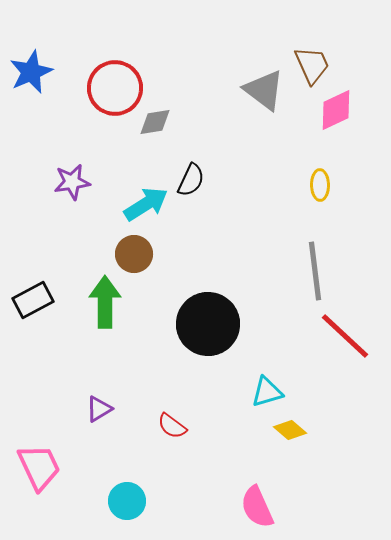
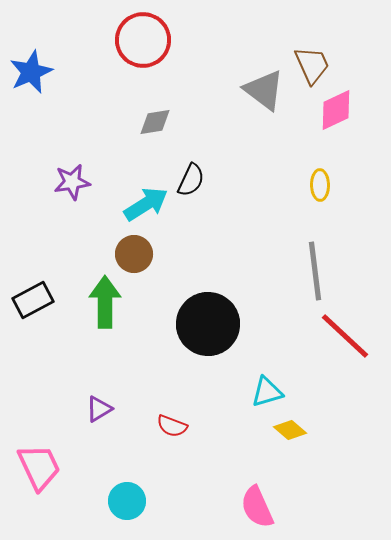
red circle: moved 28 px right, 48 px up
red semicircle: rotated 16 degrees counterclockwise
